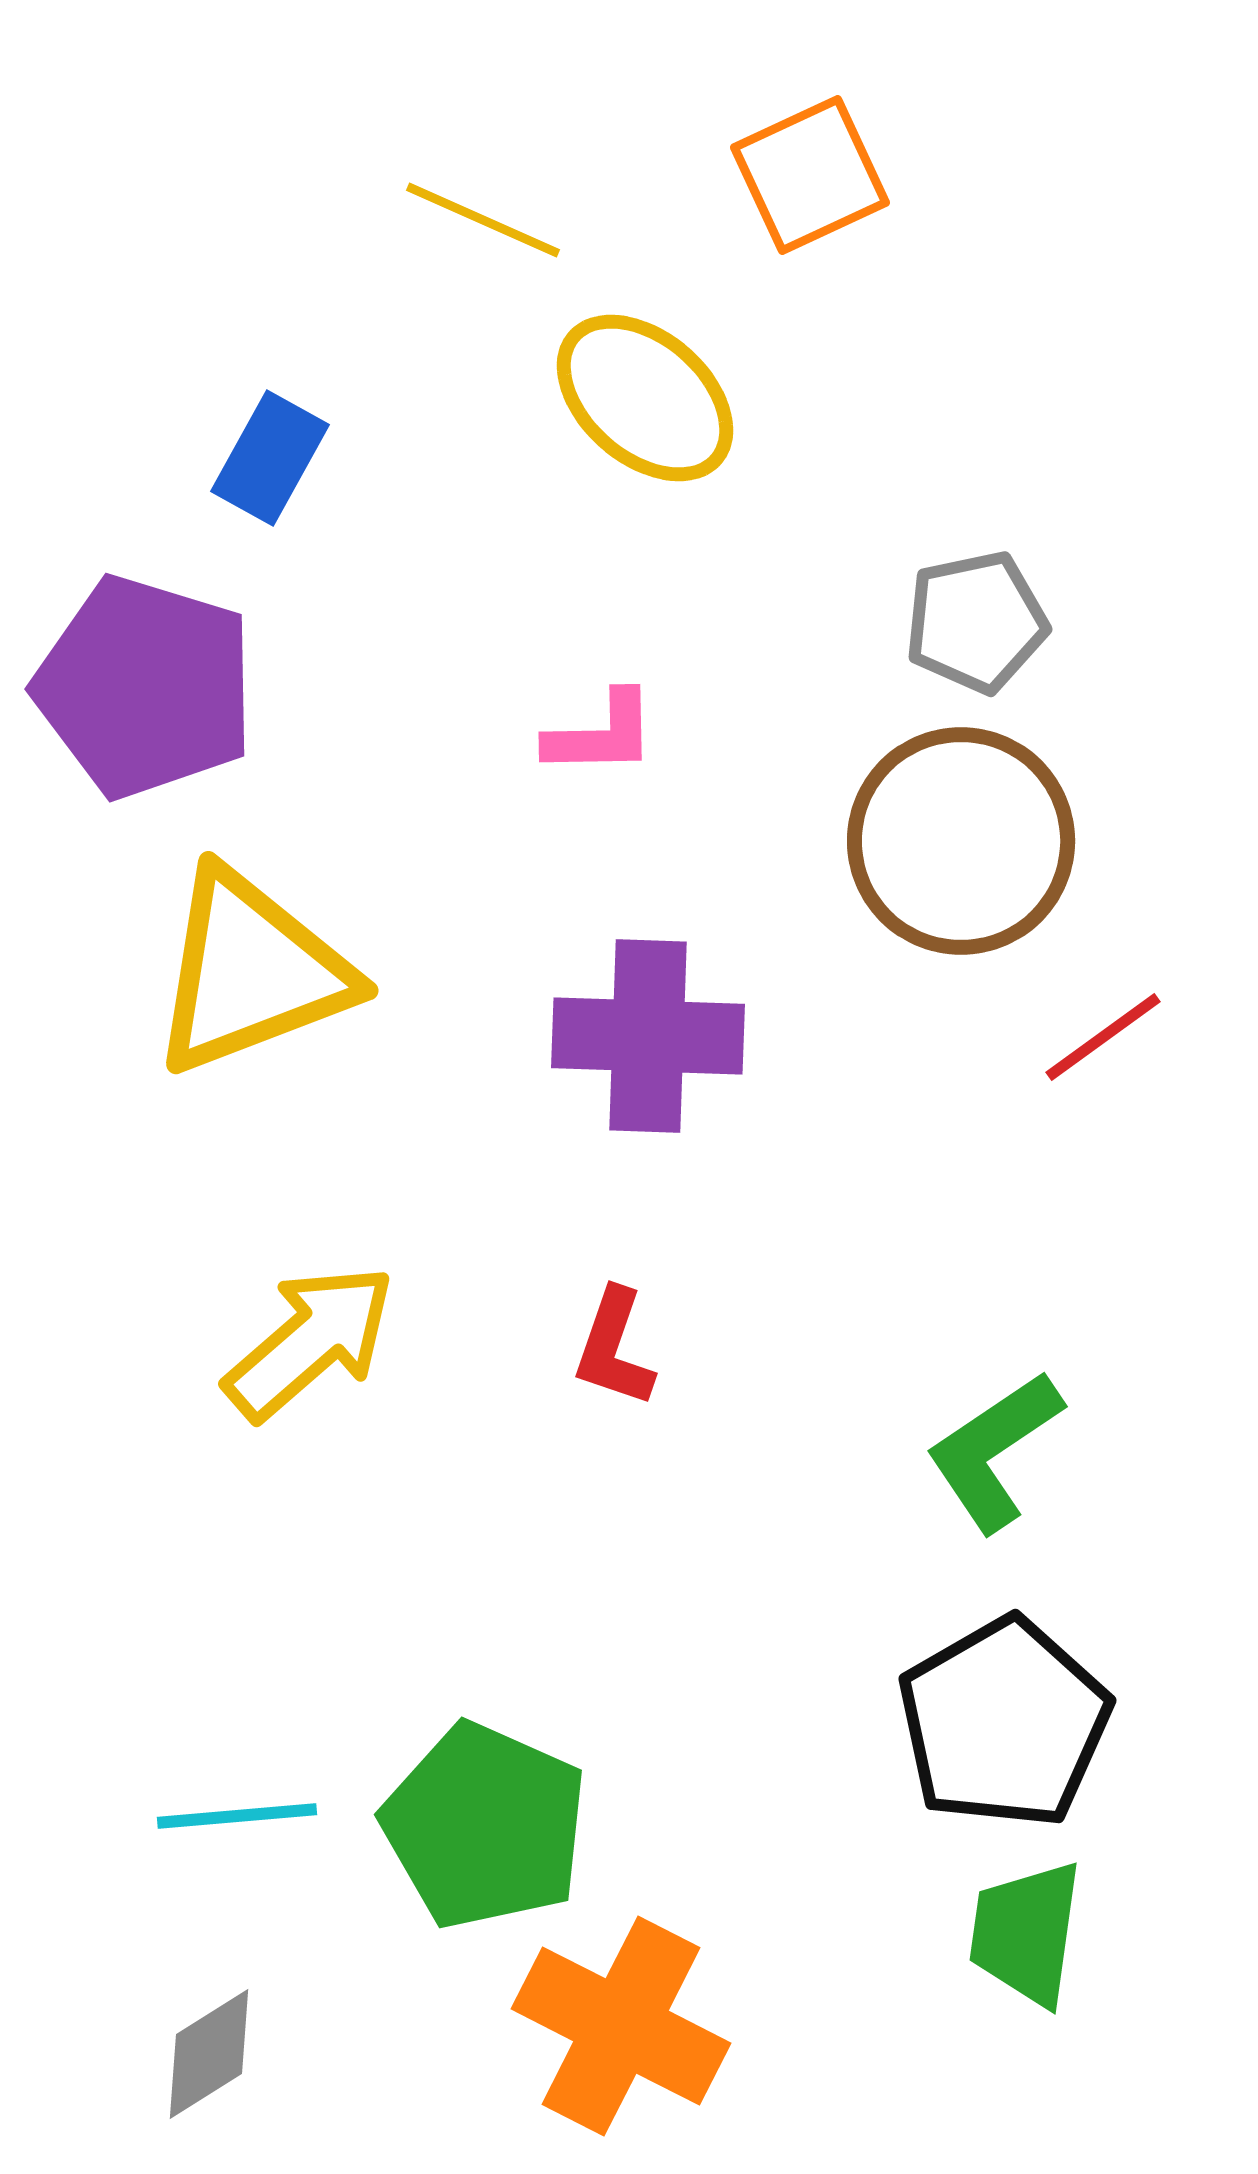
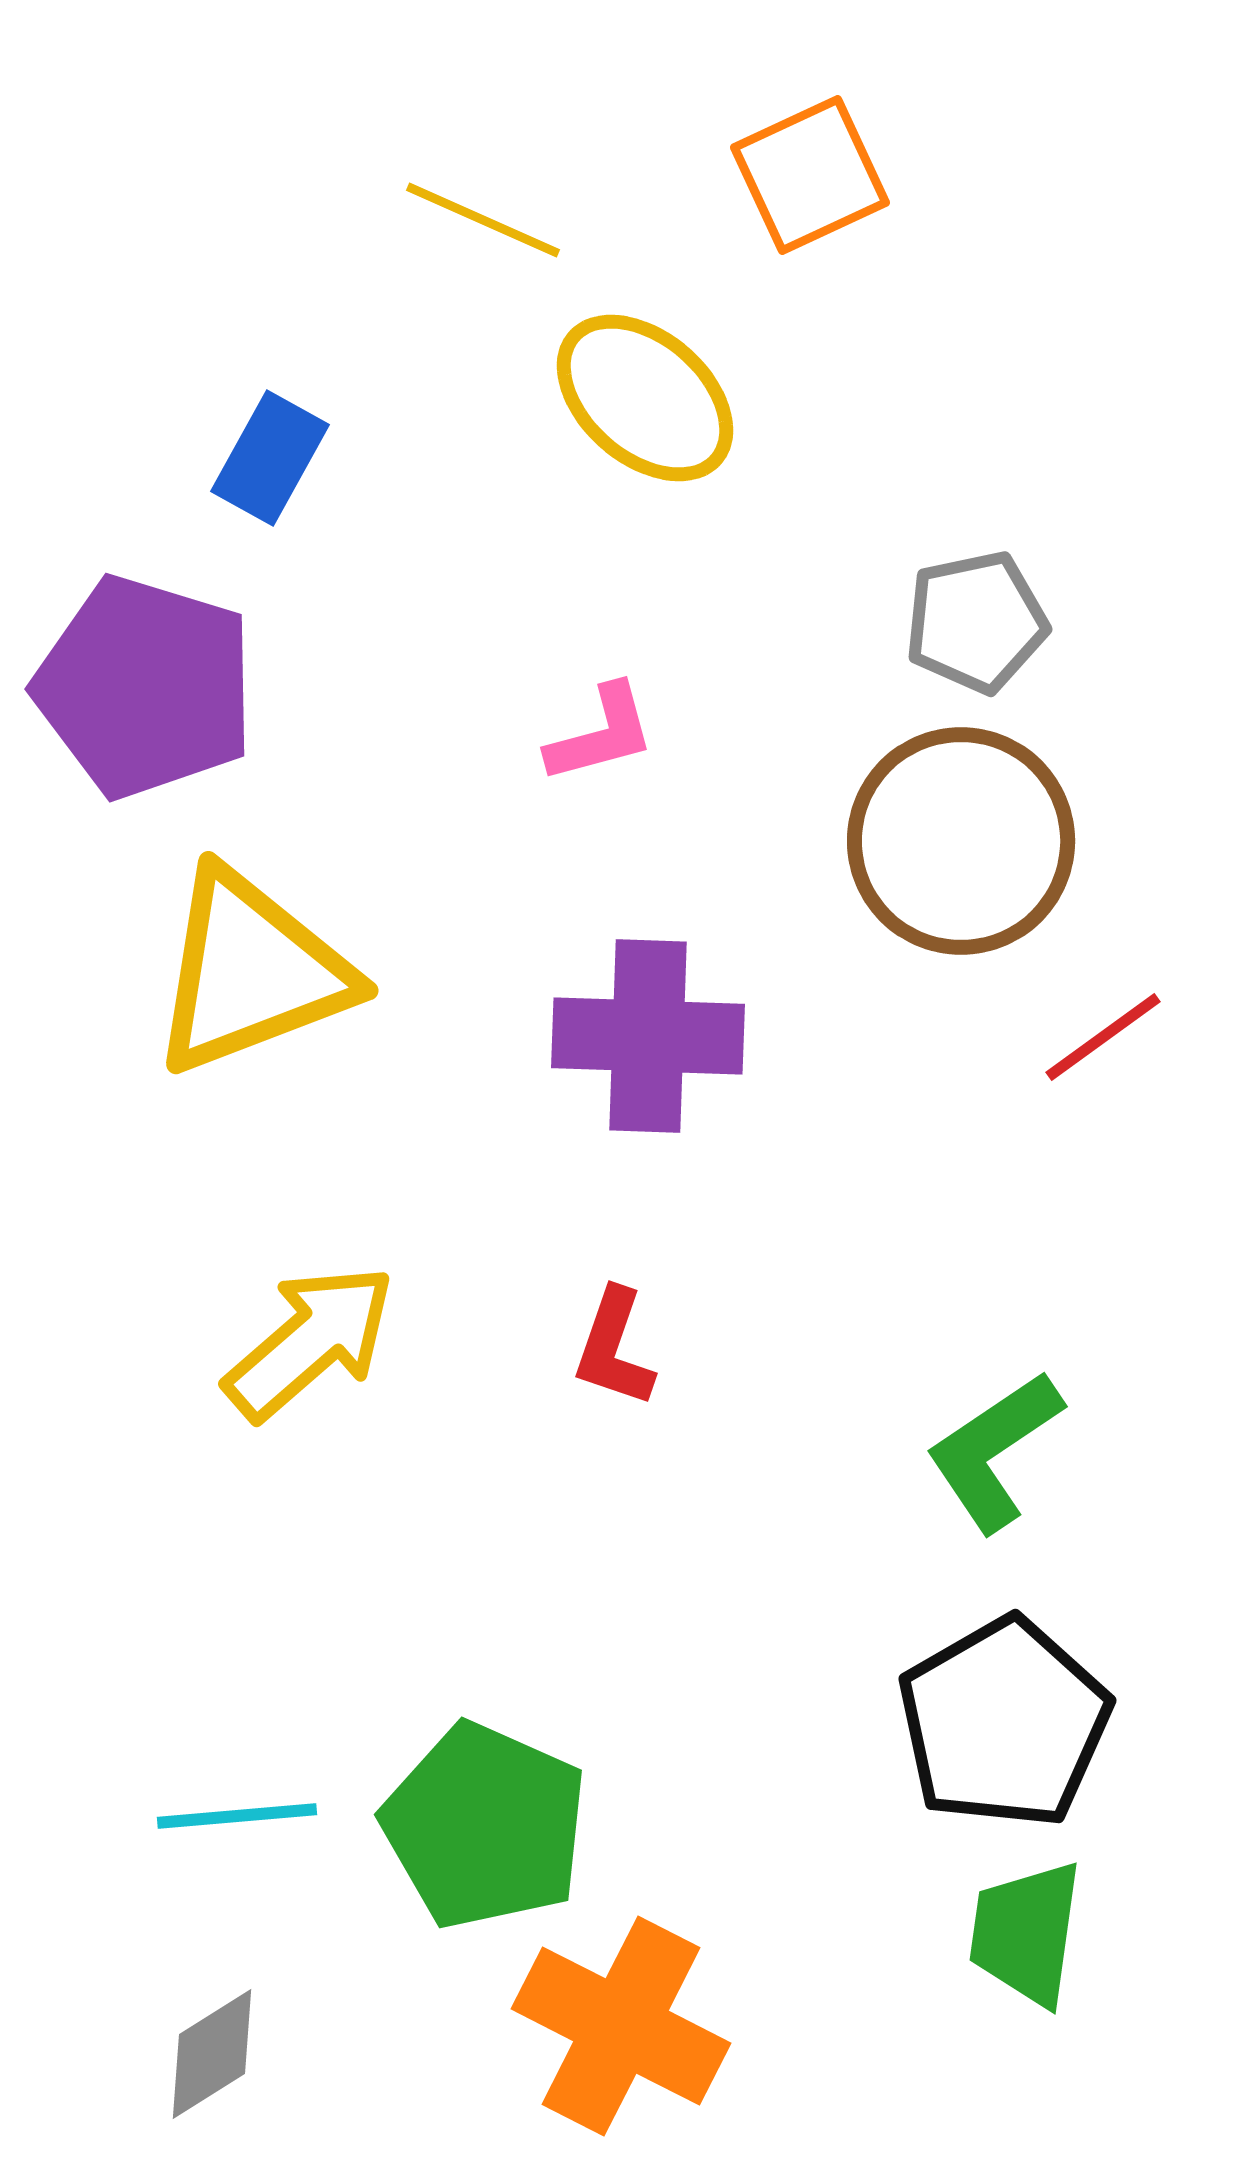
pink L-shape: rotated 14 degrees counterclockwise
gray diamond: moved 3 px right
